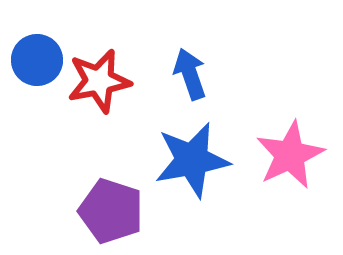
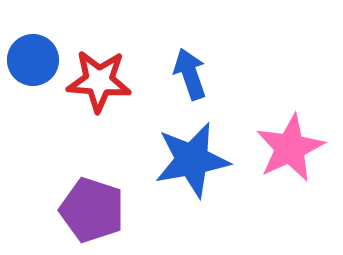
blue circle: moved 4 px left
red star: rotated 16 degrees clockwise
pink star: moved 7 px up
purple pentagon: moved 19 px left, 1 px up
